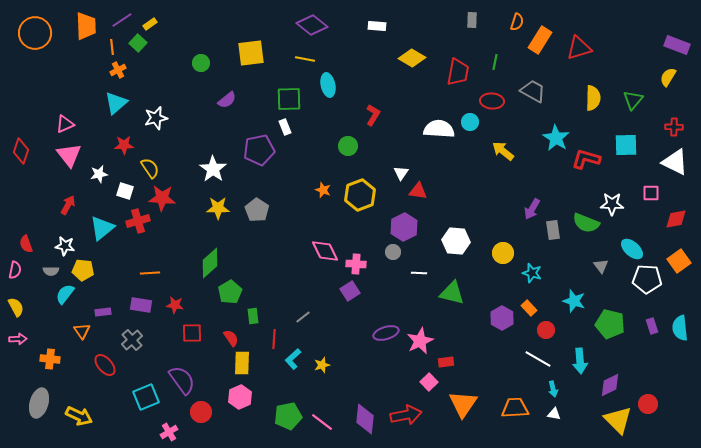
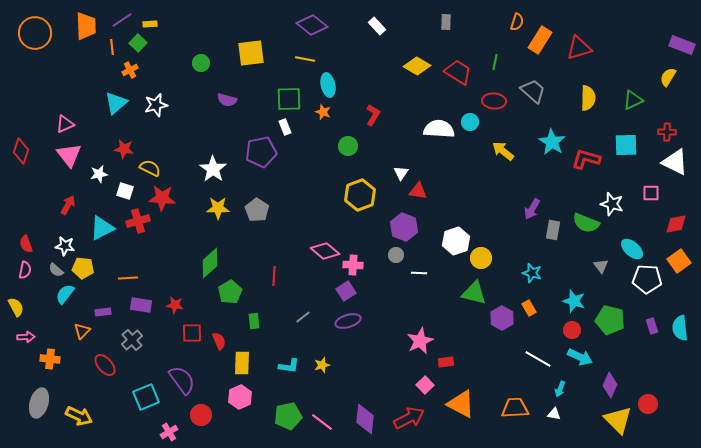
gray rectangle at (472, 20): moved 26 px left, 2 px down
yellow rectangle at (150, 24): rotated 32 degrees clockwise
white rectangle at (377, 26): rotated 42 degrees clockwise
purple rectangle at (677, 45): moved 5 px right
yellow diamond at (412, 58): moved 5 px right, 8 px down
orange cross at (118, 70): moved 12 px right
red trapezoid at (458, 72): rotated 68 degrees counterclockwise
gray trapezoid at (533, 91): rotated 12 degrees clockwise
yellow semicircle at (593, 98): moved 5 px left
purple semicircle at (227, 100): rotated 54 degrees clockwise
green triangle at (633, 100): rotated 25 degrees clockwise
red ellipse at (492, 101): moved 2 px right
white star at (156, 118): moved 13 px up
red cross at (674, 127): moved 7 px left, 5 px down
cyan star at (556, 138): moved 4 px left, 4 px down
red star at (124, 145): moved 4 px down; rotated 12 degrees clockwise
purple pentagon at (259, 150): moved 2 px right, 2 px down
yellow semicircle at (150, 168): rotated 30 degrees counterclockwise
orange star at (323, 190): moved 78 px up
white star at (612, 204): rotated 15 degrees clockwise
red diamond at (676, 219): moved 5 px down
purple hexagon at (404, 227): rotated 12 degrees counterclockwise
cyan triangle at (102, 228): rotated 12 degrees clockwise
gray rectangle at (553, 230): rotated 18 degrees clockwise
white hexagon at (456, 241): rotated 24 degrees counterclockwise
pink diamond at (325, 251): rotated 24 degrees counterclockwise
gray circle at (393, 252): moved 3 px right, 3 px down
yellow circle at (503, 253): moved 22 px left, 5 px down
pink cross at (356, 264): moved 3 px left, 1 px down
pink semicircle at (15, 270): moved 10 px right
yellow pentagon at (83, 270): moved 2 px up
gray semicircle at (51, 271): moved 5 px right, 1 px up; rotated 42 degrees clockwise
orange line at (150, 273): moved 22 px left, 5 px down
purple square at (350, 291): moved 4 px left
green triangle at (452, 293): moved 22 px right
orange rectangle at (529, 308): rotated 14 degrees clockwise
green rectangle at (253, 316): moved 1 px right, 5 px down
green pentagon at (610, 324): moved 4 px up
red circle at (546, 330): moved 26 px right
orange triangle at (82, 331): rotated 18 degrees clockwise
purple ellipse at (386, 333): moved 38 px left, 12 px up
red semicircle at (231, 338): moved 12 px left, 3 px down; rotated 12 degrees clockwise
pink arrow at (18, 339): moved 8 px right, 2 px up
red line at (274, 339): moved 63 px up
cyan L-shape at (293, 359): moved 4 px left, 7 px down; rotated 130 degrees counterclockwise
cyan arrow at (580, 361): moved 4 px up; rotated 60 degrees counterclockwise
pink square at (429, 382): moved 4 px left, 3 px down
purple diamond at (610, 385): rotated 40 degrees counterclockwise
cyan arrow at (553, 389): moved 7 px right; rotated 35 degrees clockwise
orange triangle at (463, 404): moved 2 px left; rotated 36 degrees counterclockwise
red circle at (201, 412): moved 3 px down
red arrow at (406, 415): moved 3 px right, 3 px down; rotated 16 degrees counterclockwise
